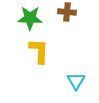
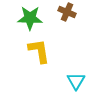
brown cross: rotated 18 degrees clockwise
yellow L-shape: rotated 12 degrees counterclockwise
